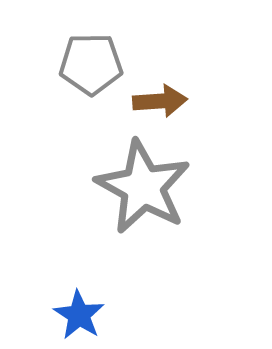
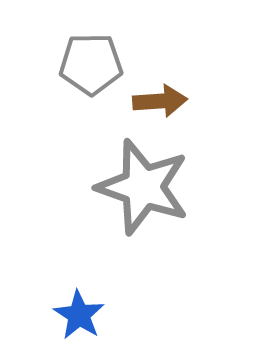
gray star: rotated 10 degrees counterclockwise
